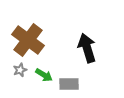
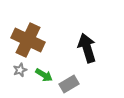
brown cross: rotated 12 degrees counterclockwise
gray rectangle: rotated 30 degrees counterclockwise
